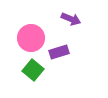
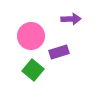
purple arrow: rotated 24 degrees counterclockwise
pink circle: moved 2 px up
